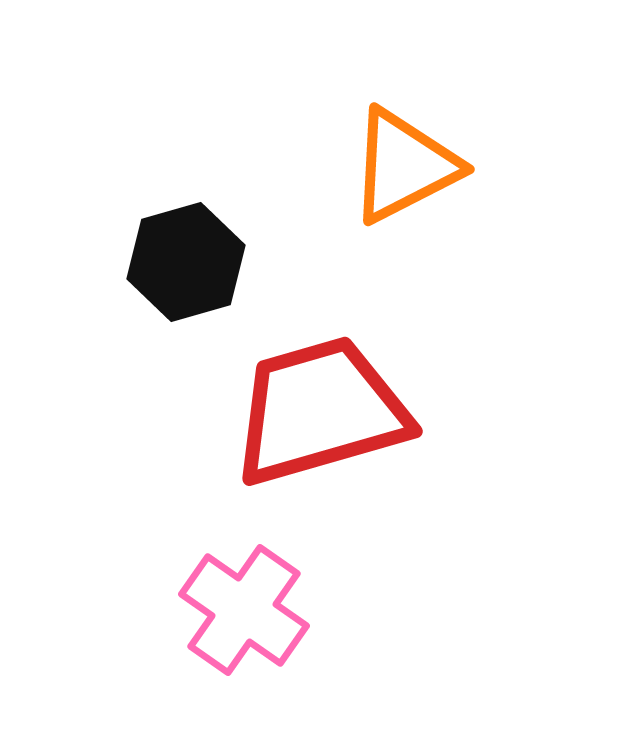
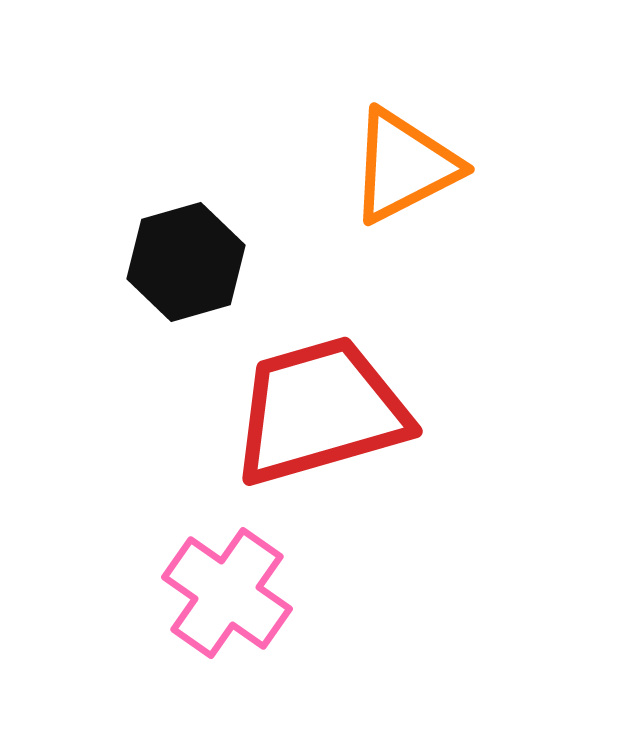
pink cross: moved 17 px left, 17 px up
